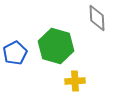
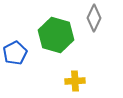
gray diamond: moved 3 px left; rotated 28 degrees clockwise
green hexagon: moved 11 px up
